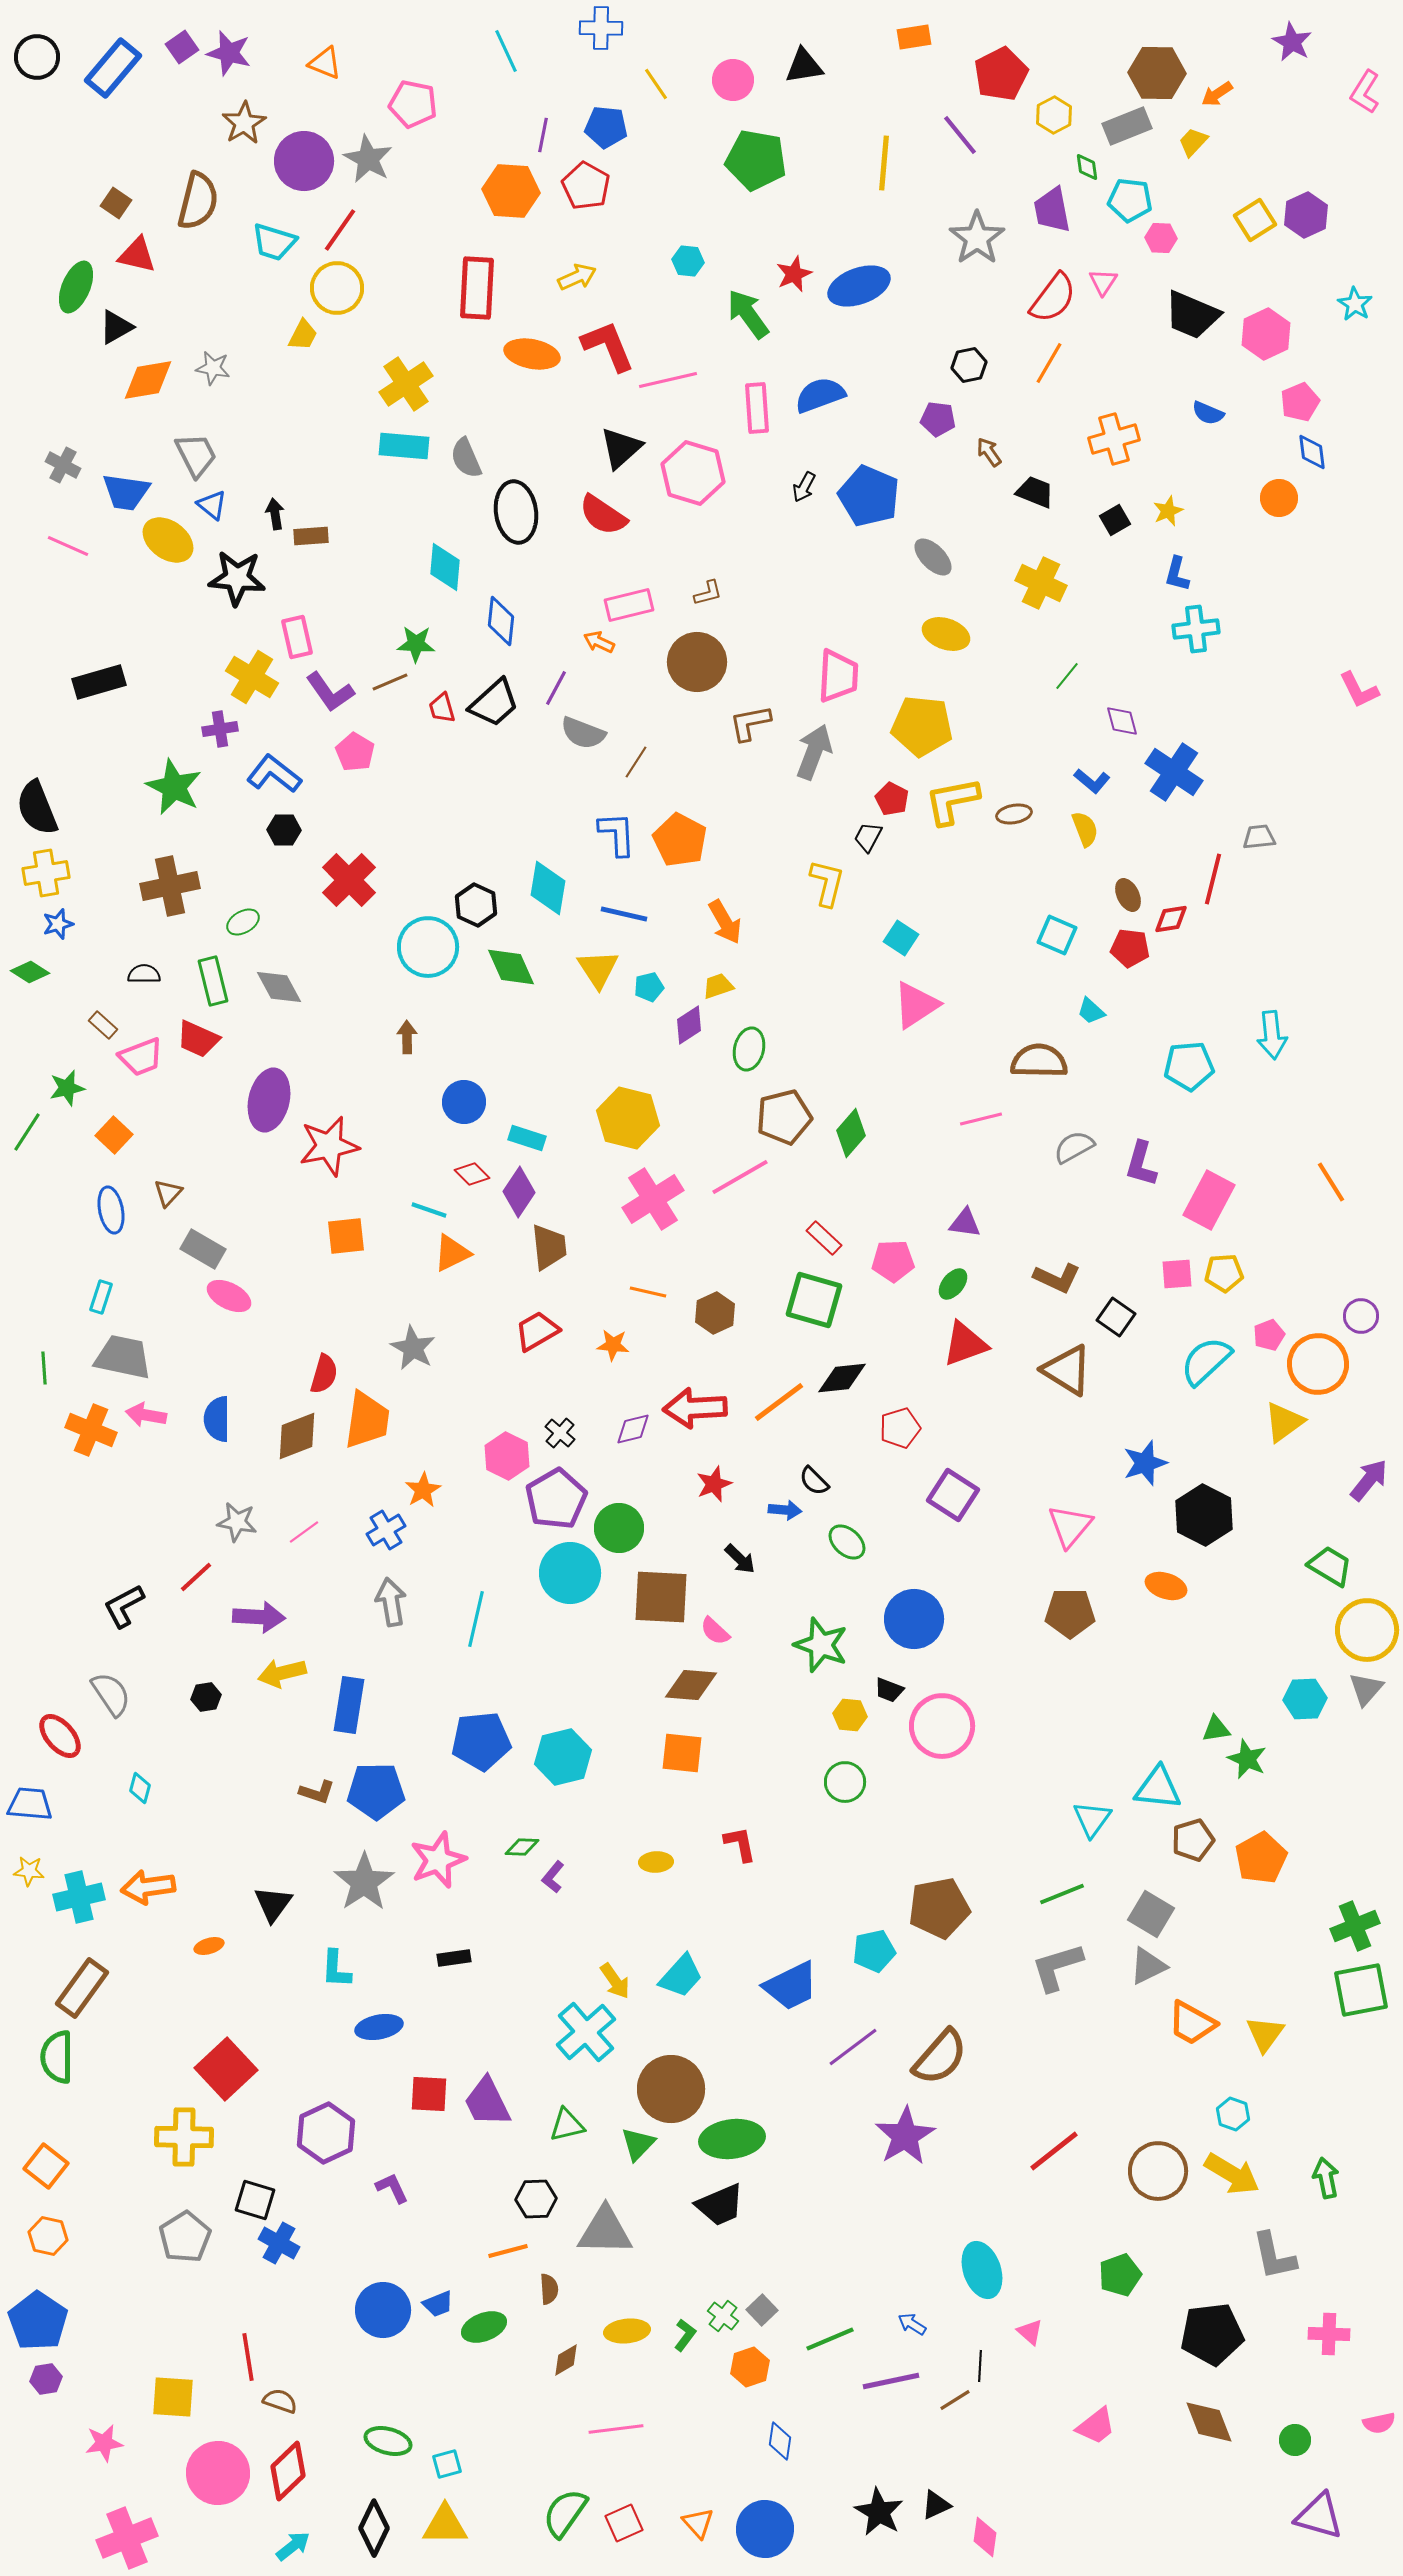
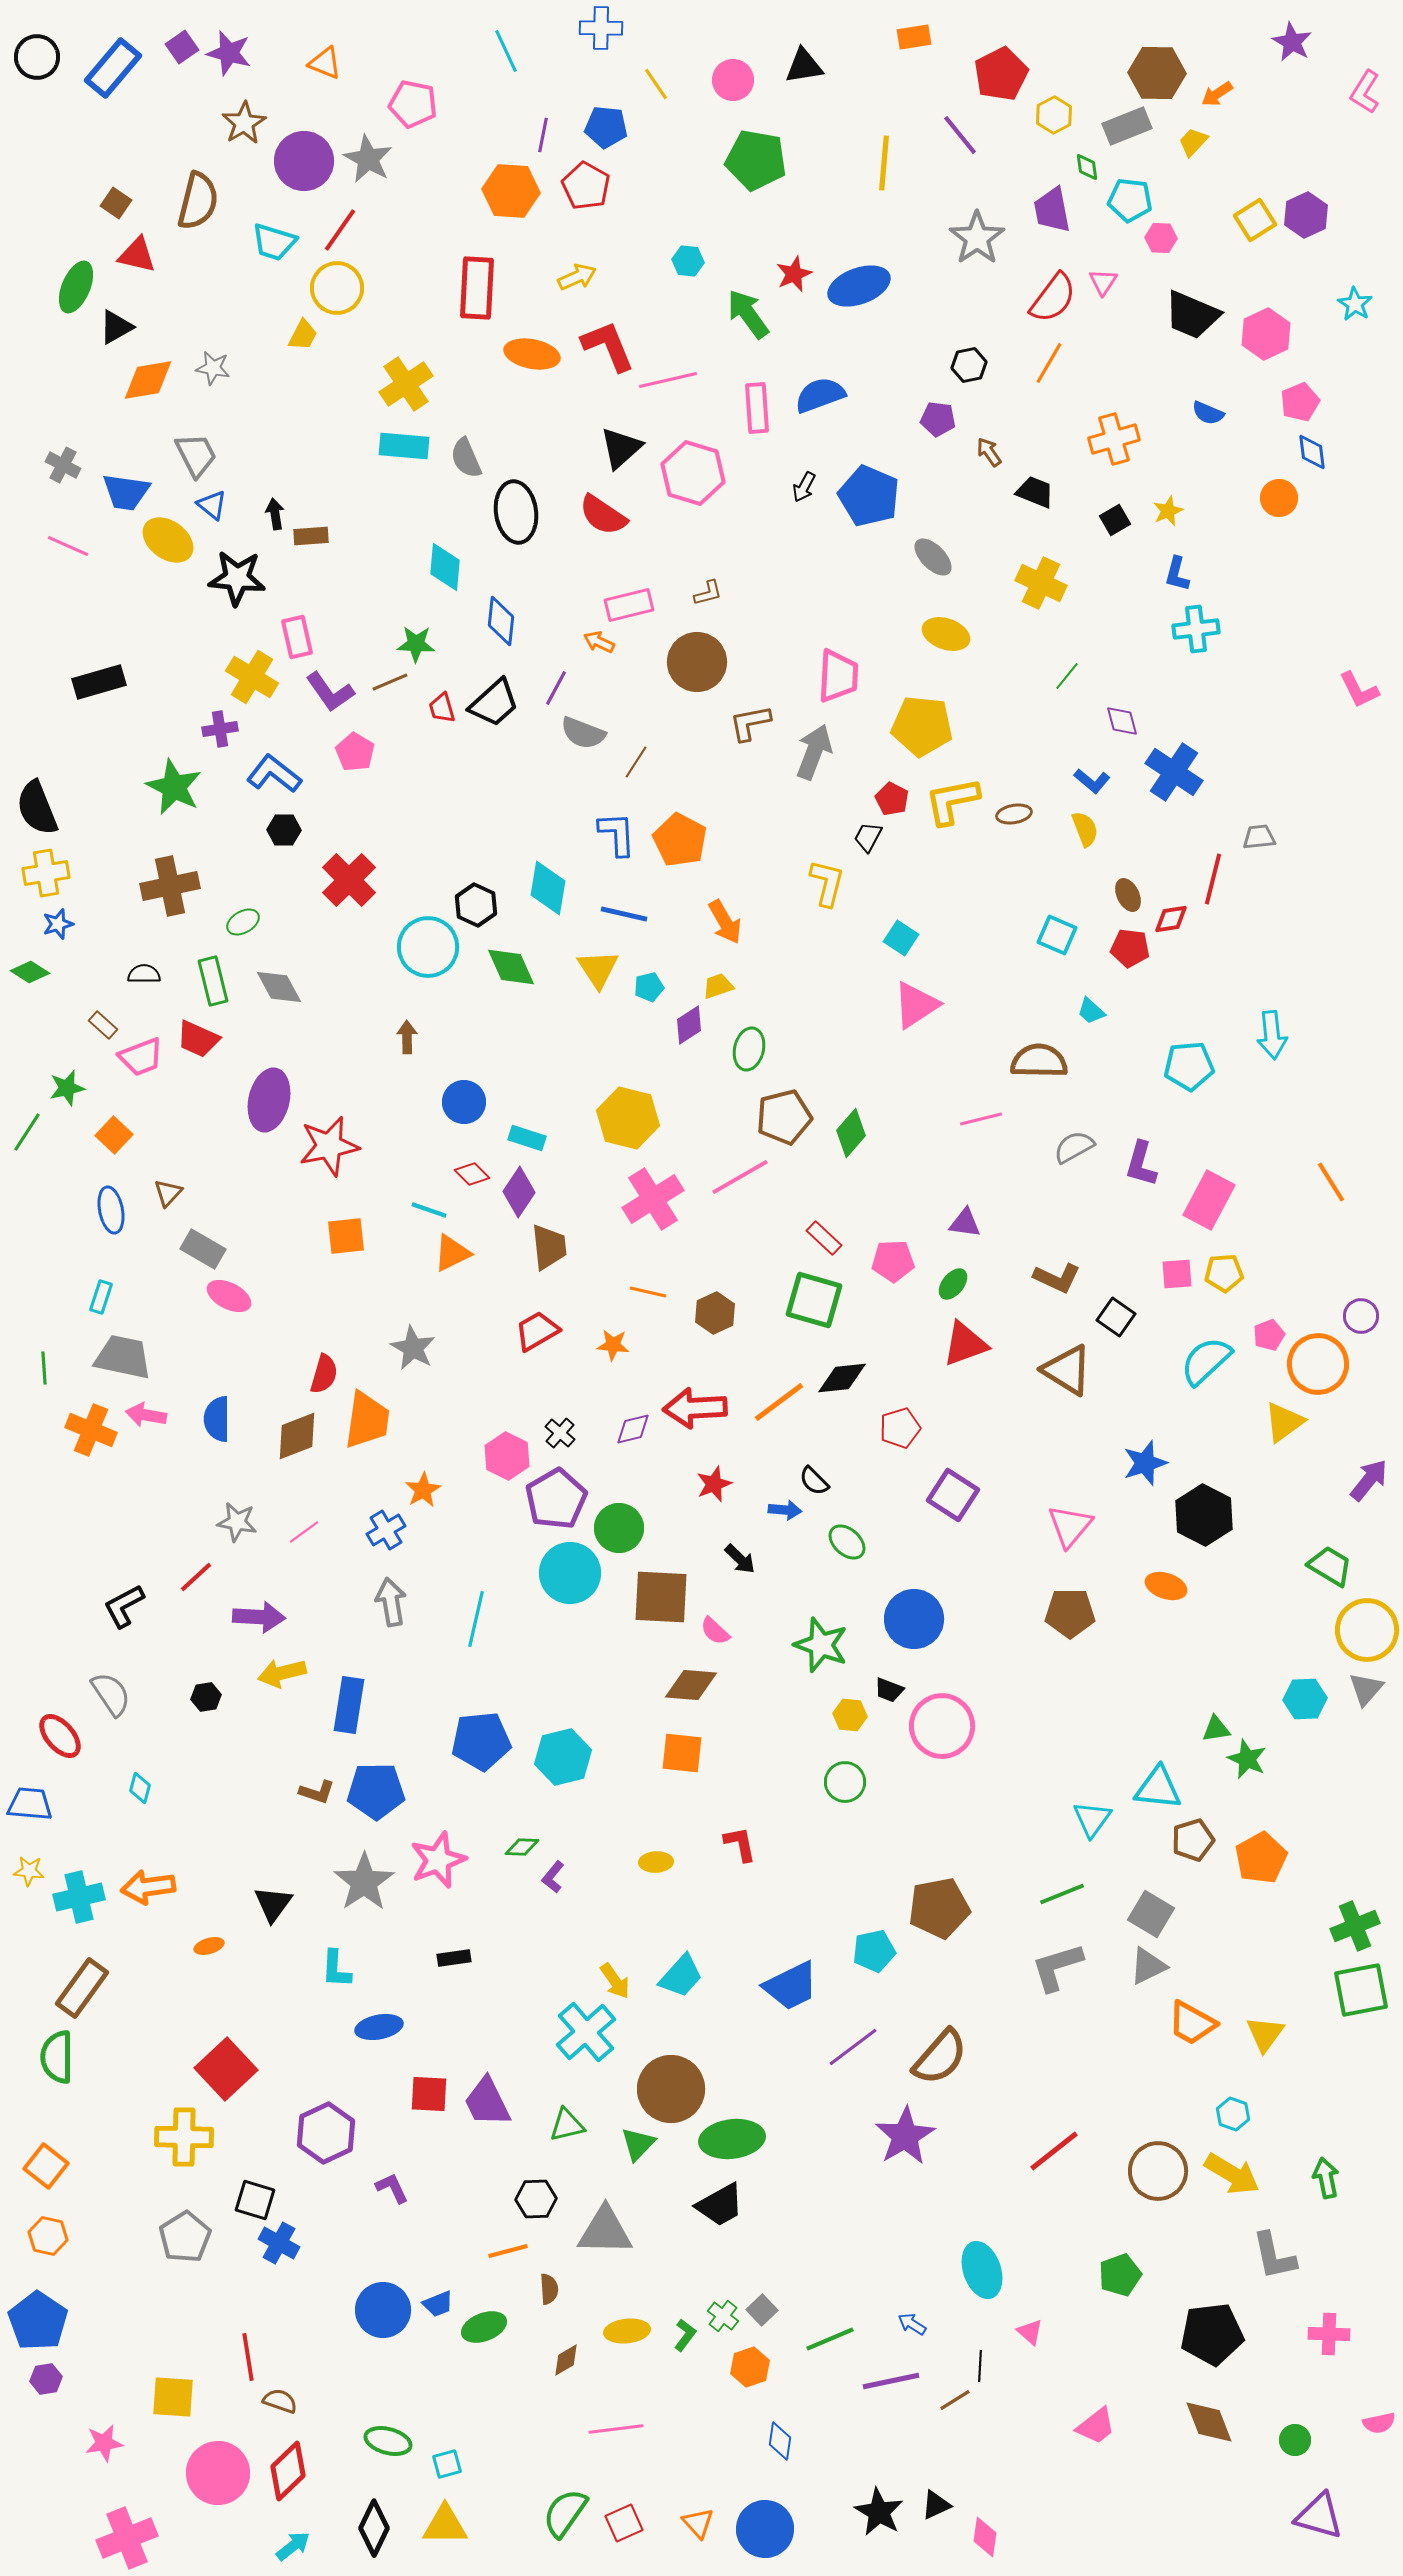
black trapezoid at (720, 2205): rotated 6 degrees counterclockwise
